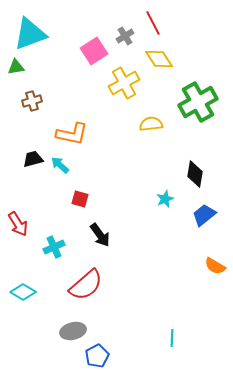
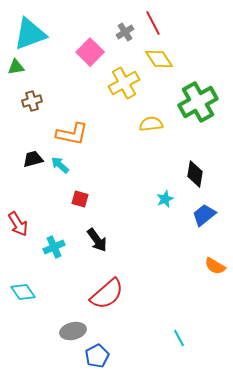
gray cross: moved 4 px up
pink square: moved 4 px left, 1 px down; rotated 12 degrees counterclockwise
black arrow: moved 3 px left, 5 px down
red semicircle: moved 21 px right, 9 px down
cyan diamond: rotated 25 degrees clockwise
cyan line: moved 7 px right; rotated 30 degrees counterclockwise
